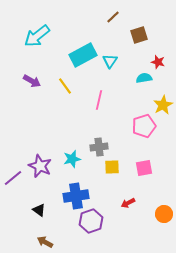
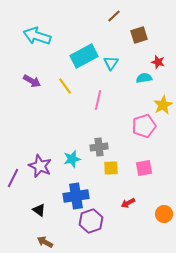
brown line: moved 1 px right, 1 px up
cyan arrow: rotated 56 degrees clockwise
cyan rectangle: moved 1 px right, 1 px down
cyan triangle: moved 1 px right, 2 px down
pink line: moved 1 px left
yellow square: moved 1 px left, 1 px down
purple line: rotated 24 degrees counterclockwise
